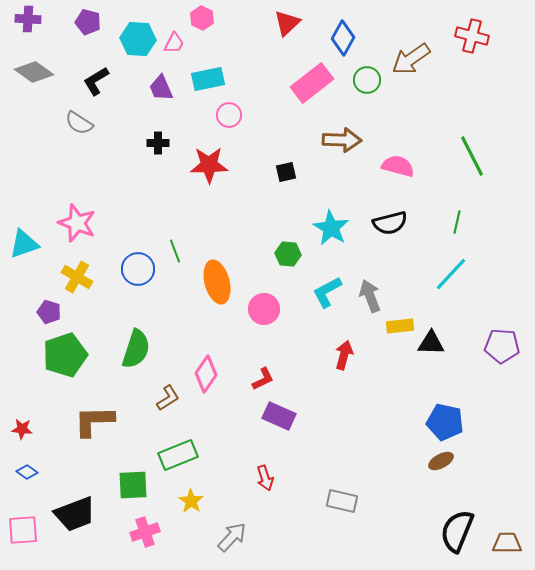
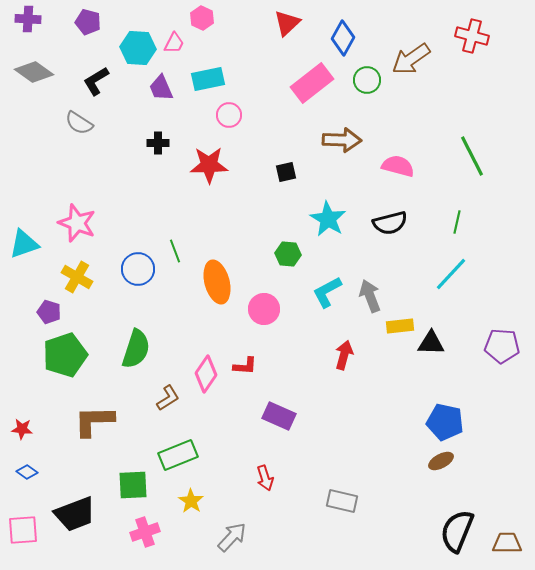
cyan hexagon at (138, 39): moved 9 px down
cyan star at (331, 228): moved 3 px left, 9 px up
red L-shape at (263, 379): moved 18 px left, 13 px up; rotated 30 degrees clockwise
